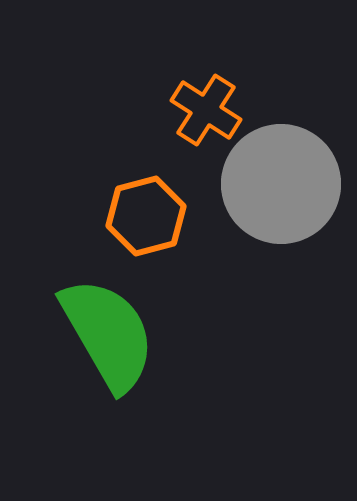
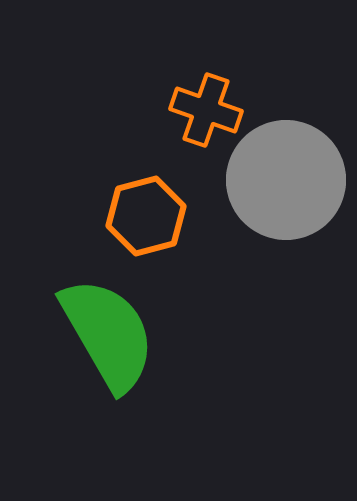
orange cross: rotated 14 degrees counterclockwise
gray circle: moved 5 px right, 4 px up
